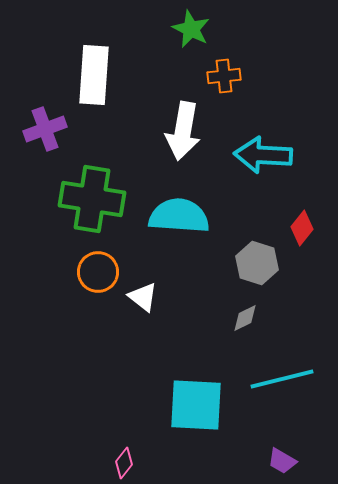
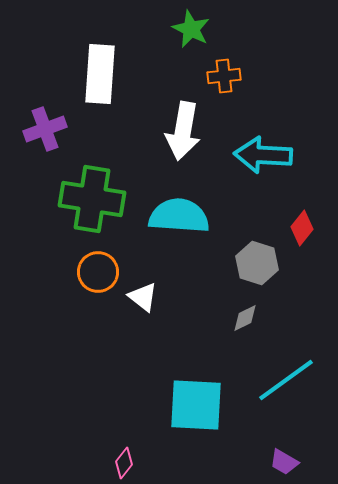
white rectangle: moved 6 px right, 1 px up
cyan line: moved 4 px right, 1 px down; rotated 22 degrees counterclockwise
purple trapezoid: moved 2 px right, 1 px down
